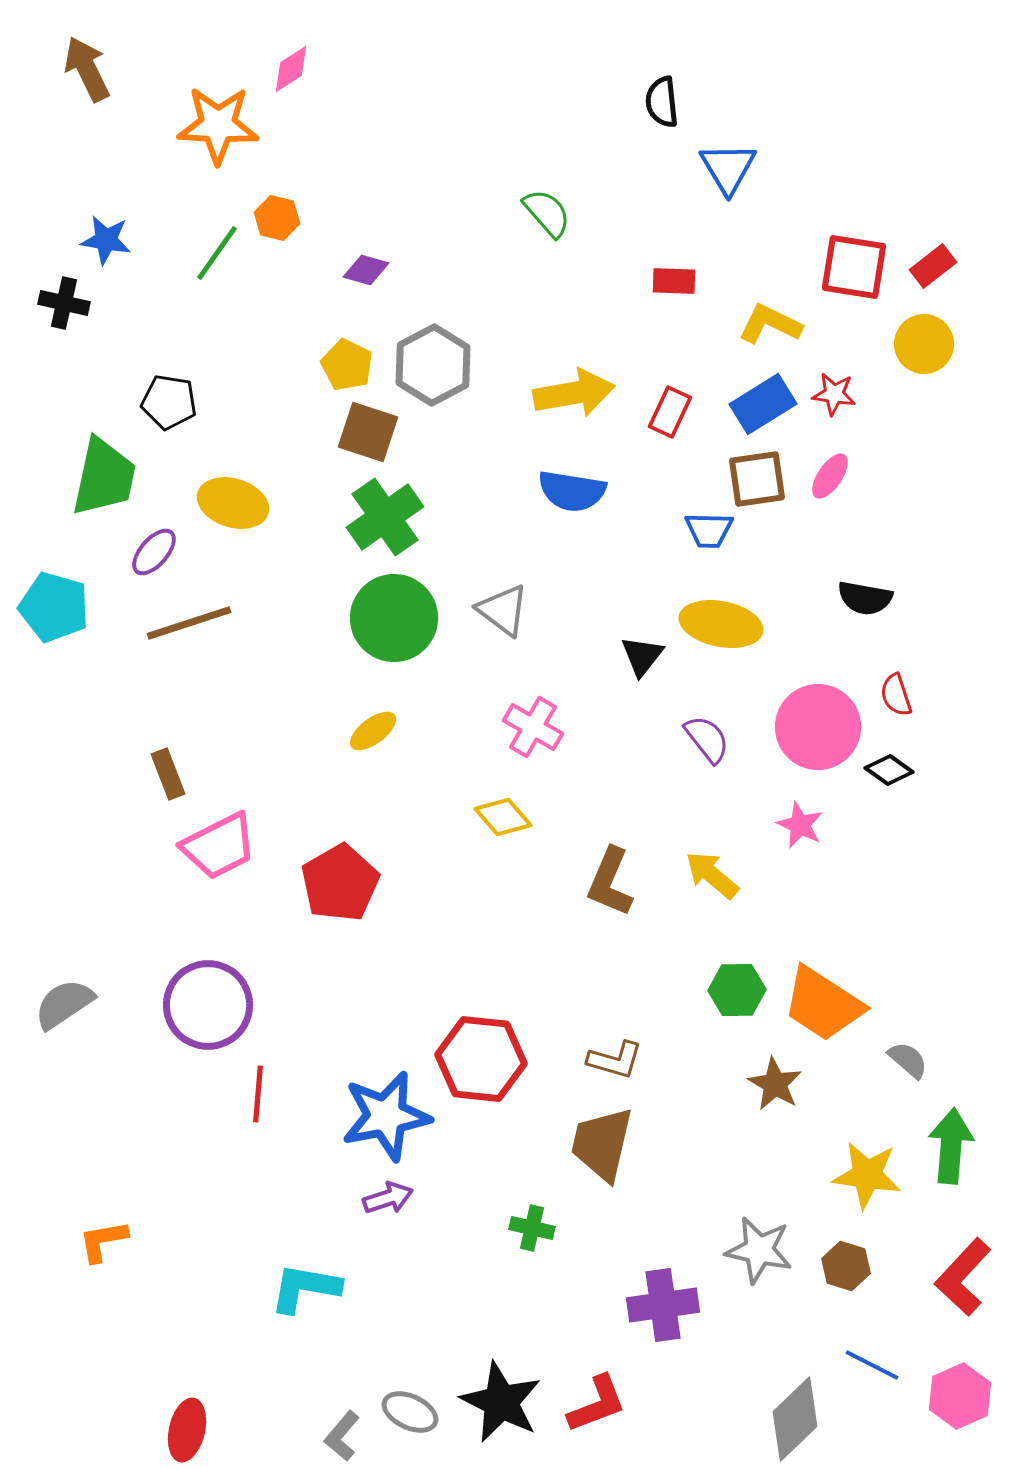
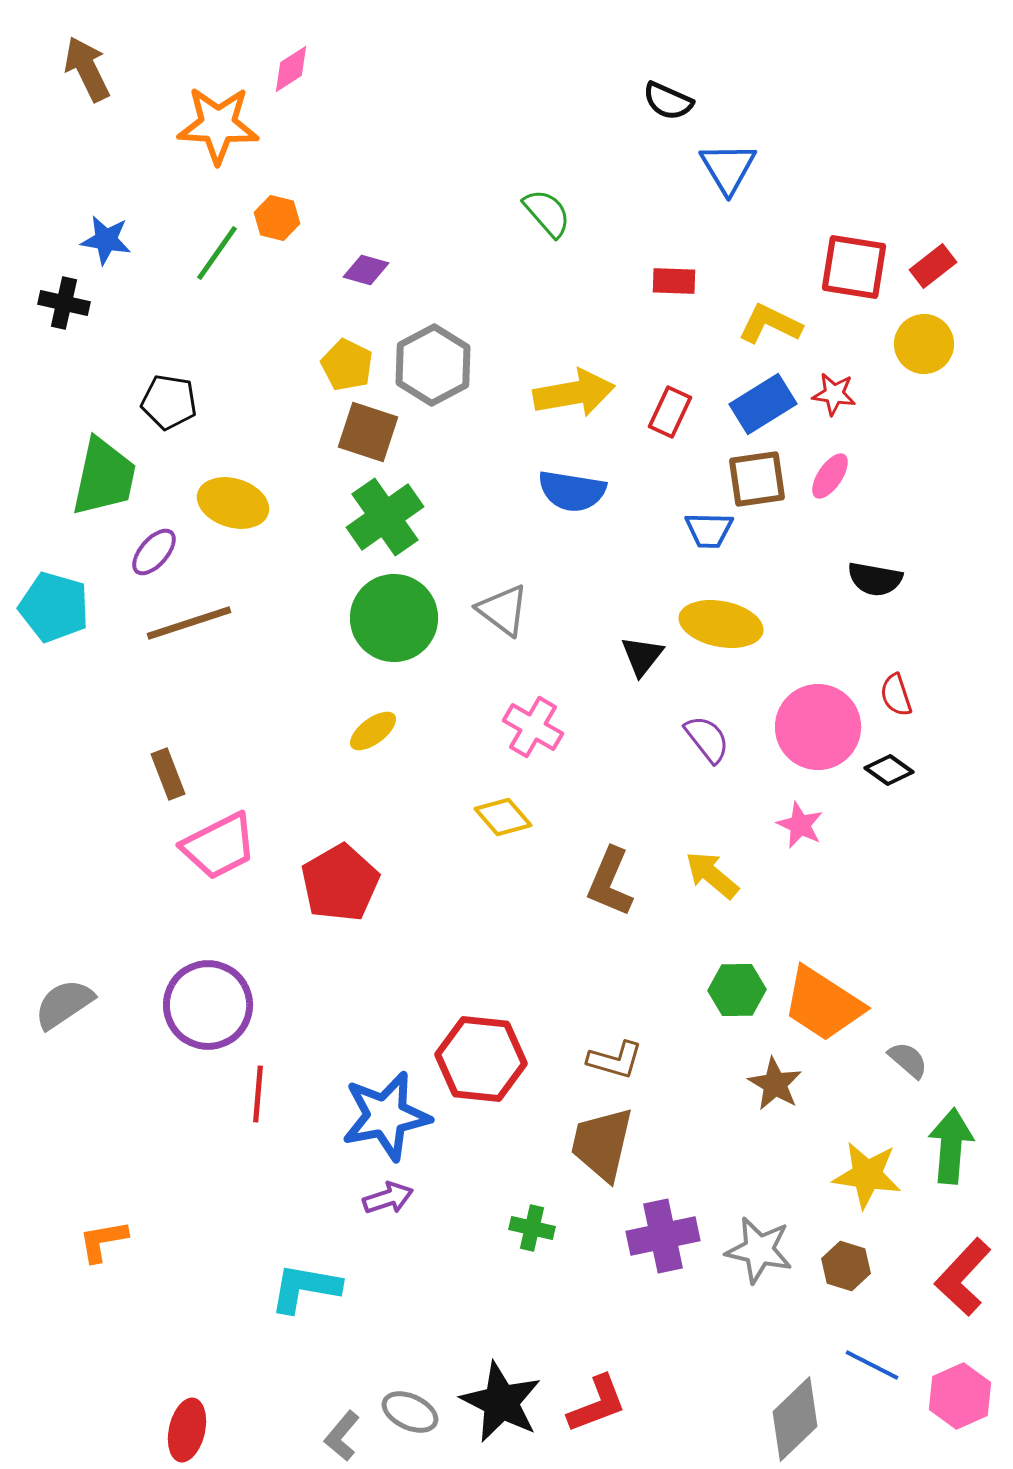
black semicircle at (662, 102): moved 6 px right, 1 px up; rotated 60 degrees counterclockwise
black semicircle at (865, 598): moved 10 px right, 19 px up
purple cross at (663, 1305): moved 69 px up; rotated 4 degrees counterclockwise
